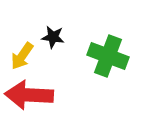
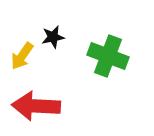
black star: rotated 20 degrees counterclockwise
red arrow: moved 7 px right, 11 px down
